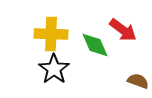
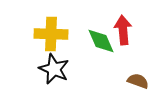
red arrow: rotated 132 degrees counterclockwise
green diamond: moved 6 px right, 4 px up
black star: rotated 12 degrees counterclockwise
